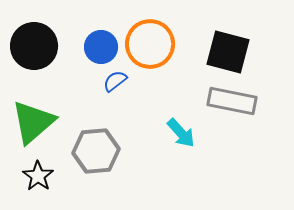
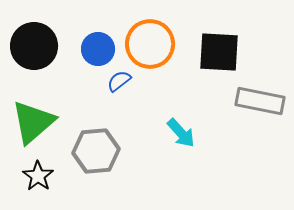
blue circle: moved 3 px left, 2 px down
black square: moved 9 px left; rotated 12 degrees counterclockwise
blue semicircle: moved 4 px right
gray rectangle: moved 28 px right
